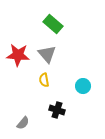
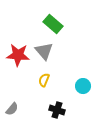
gray triangle: moved 3 px left, 3 px up
yellow semicircle: rotated 32 degrees clockwise
gray semicircle: moved 11 px left, 14 px up
